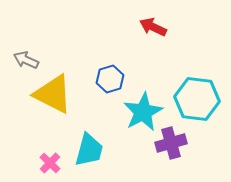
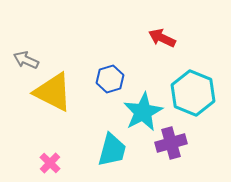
red arrow: moved 9 px right, 11 px down
yellow triangle: moved 2 px up
cyan hexagon: moved 4 px left, 6 px up; rotated 15 degrees clockwise
cyan trapezoid: moved 23 px right
